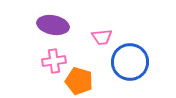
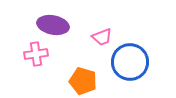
pink trapezoid: rotated 15 degrees counterclockwise
pink cross: moved 18 px left, 7 px up
orange pentagon: moved 4 px right
